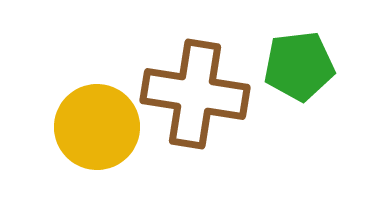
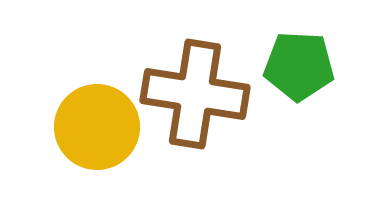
green pentagon: rotated 10 degrees clockwise
